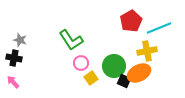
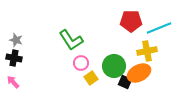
red pentagon: rotated 30 degrees clockwise
gray star: moved 4 px left
black square: moved 1 px right, 1 px down
